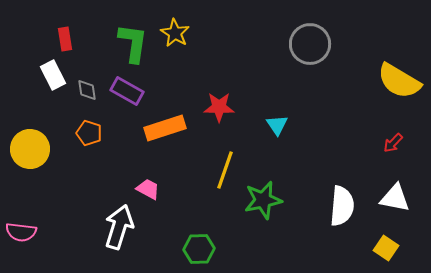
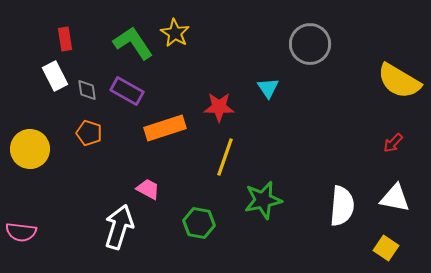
green L-shape: rotated 42 degrees counterclockwise
white rectangle: moved 2 px right, 1 px down
cyan triangle: moved 9 px left, 37 px up
yellow line: moved 13 px up
green hexagon: moved 26 px up; rotated 12 degrees clockwise
